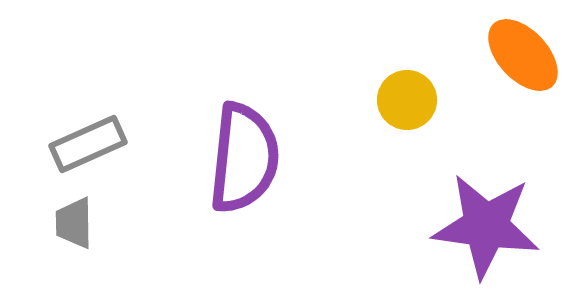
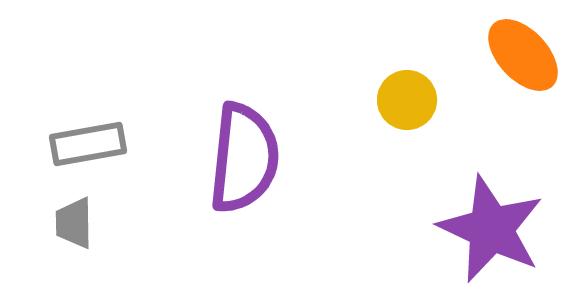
gray rectangle: rotated 14 degrees clockwise
purple star: moved 5 px right, 3 px down; rotated 17 degrees clockwise
